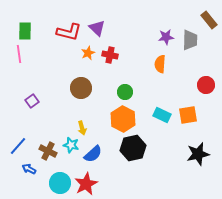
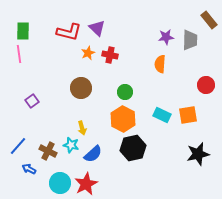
green rectangle: moved 2 px left
